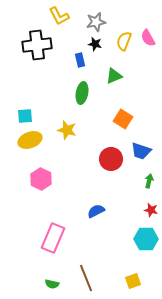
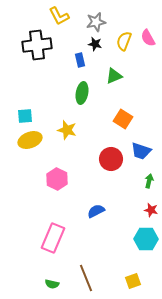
pink hexagon: moved 16 px right
